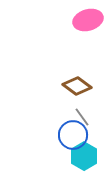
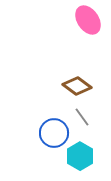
pink ellipse: rotated 72 degrees clockwise
blue circle: moved 19 px left, 2 px up
cyan hexagon: moved 4 px left
